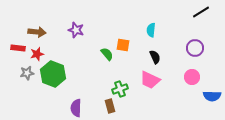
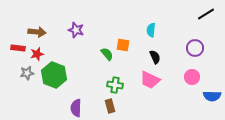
black line: moved 5 px right, 2 px down
green hexagon: moved 1 px right, 1 px down
green cross: moved 5 px left, 4 px up; rotated 28 degrees clockwise
